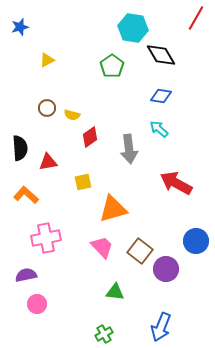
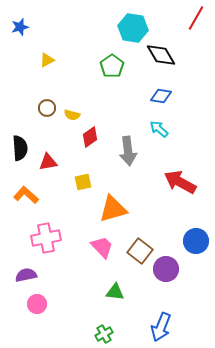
gray arrow: moved 1 px left, 2 px down
red arrow: moved 4 px right, 1 px up
